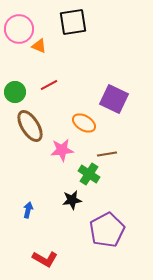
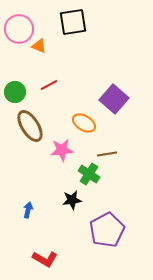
purple square: rotated 16 degrees clockwise
